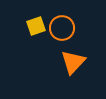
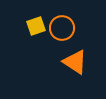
orange triangle: moved 2 px right; rotated 40 degrees counterclockwise
